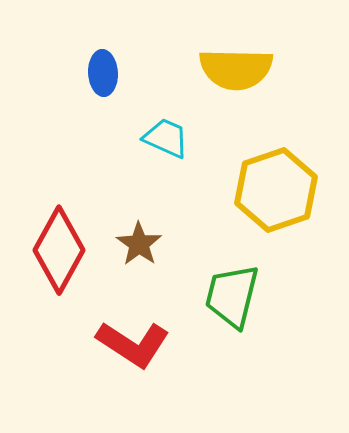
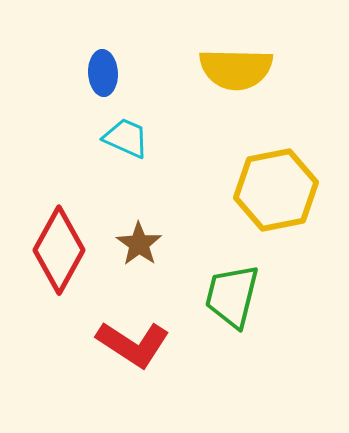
cyan trapezoid: moved 40 px left
yellow hexagon: rotated 8 degrees clockwise
